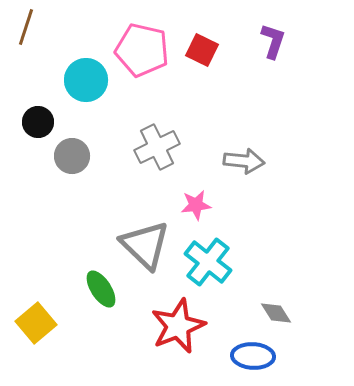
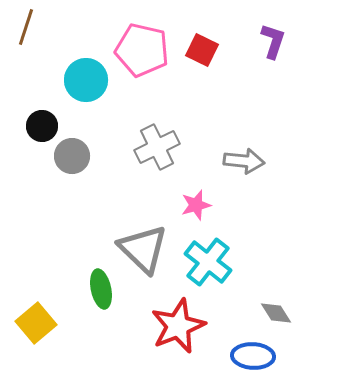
black circle: moved 4 px right, 4 px down
pink star: rotated 8 degrees counterclockwise
gray triangle: moved 2 px left, 4 px down
green ellipse: rotated 21 degrees clockwise
